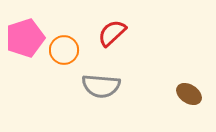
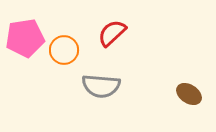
pink pentagon: rotated 9 degrees clockwise
